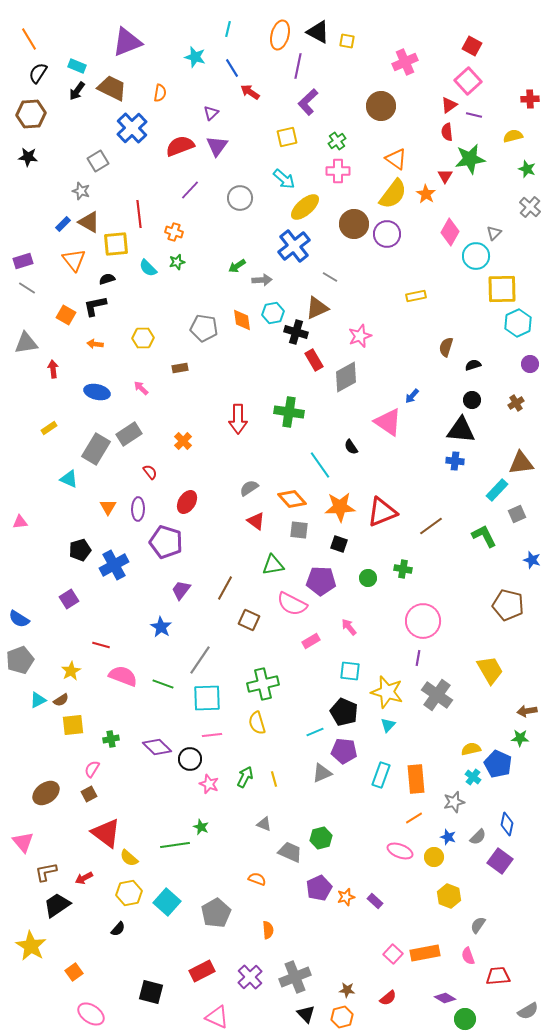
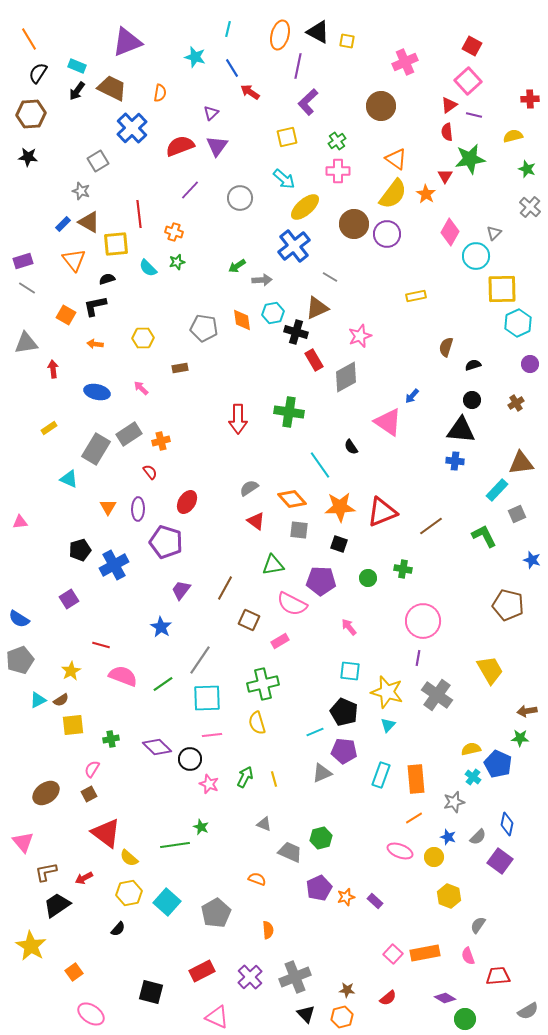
orange cross at (183, 441): moved 22 px left; rotated 30 degrees clockwise
pink rectangle at (311, 641): moved 31 px left
green line at (163, 684): rotated 55 degrees counterclockwise
